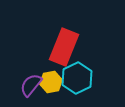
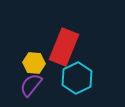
yellow hexagon: moved 17 px left, 19 px up; rotated 15 degrees clockwise
